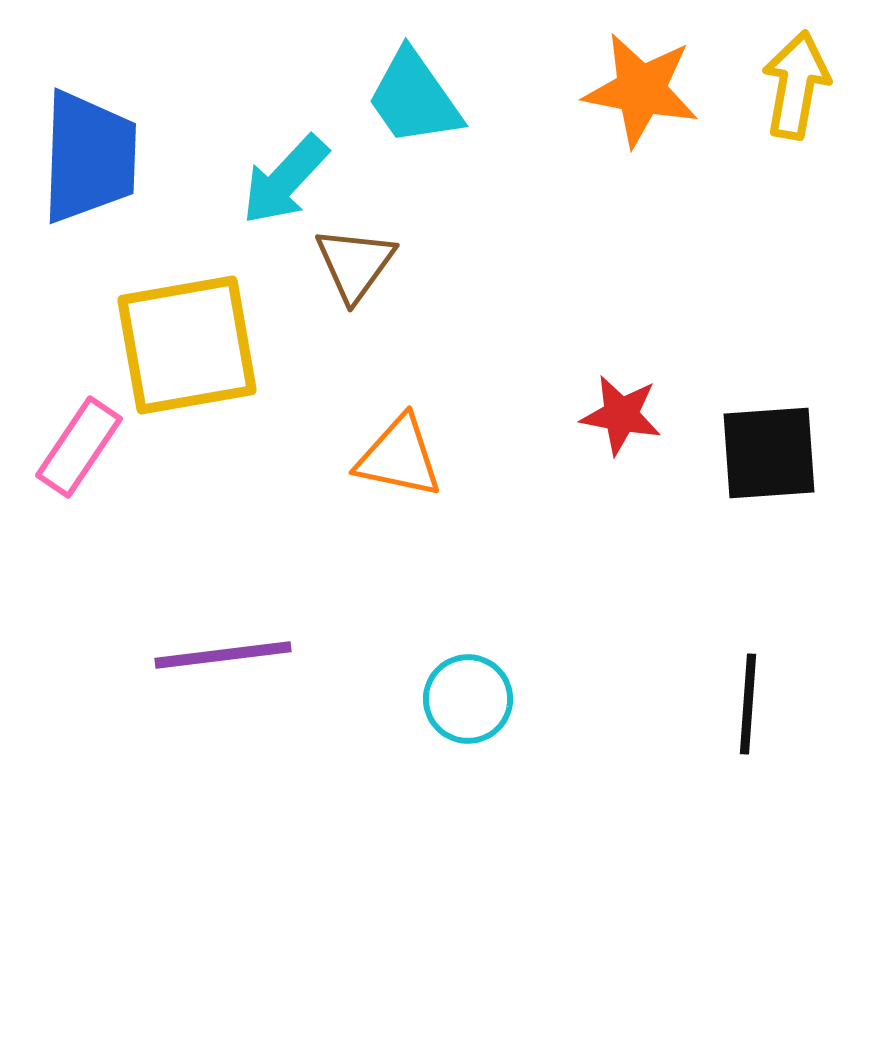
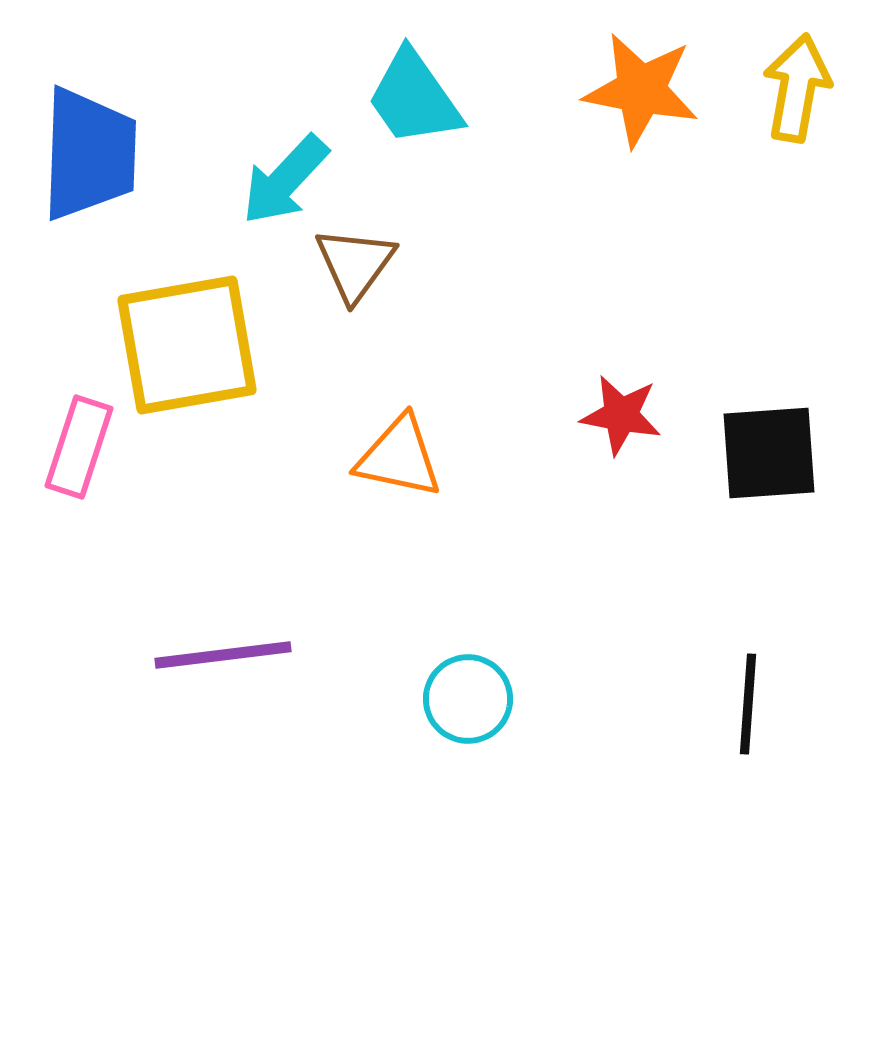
yellow arrow: moved 1 px right, 3 px down
blue trapezoid: moved 3 px up
pink rectangle: rotated 16 degrees counterclockwise
